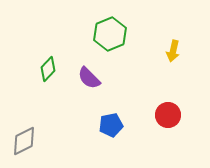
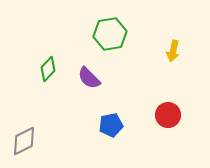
green hexagon: rotated 12 degrees clockwise
